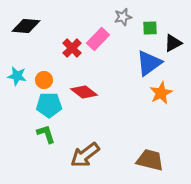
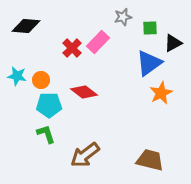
pink rectangle: moved 3 px down
orange circle: moved 3 px left
